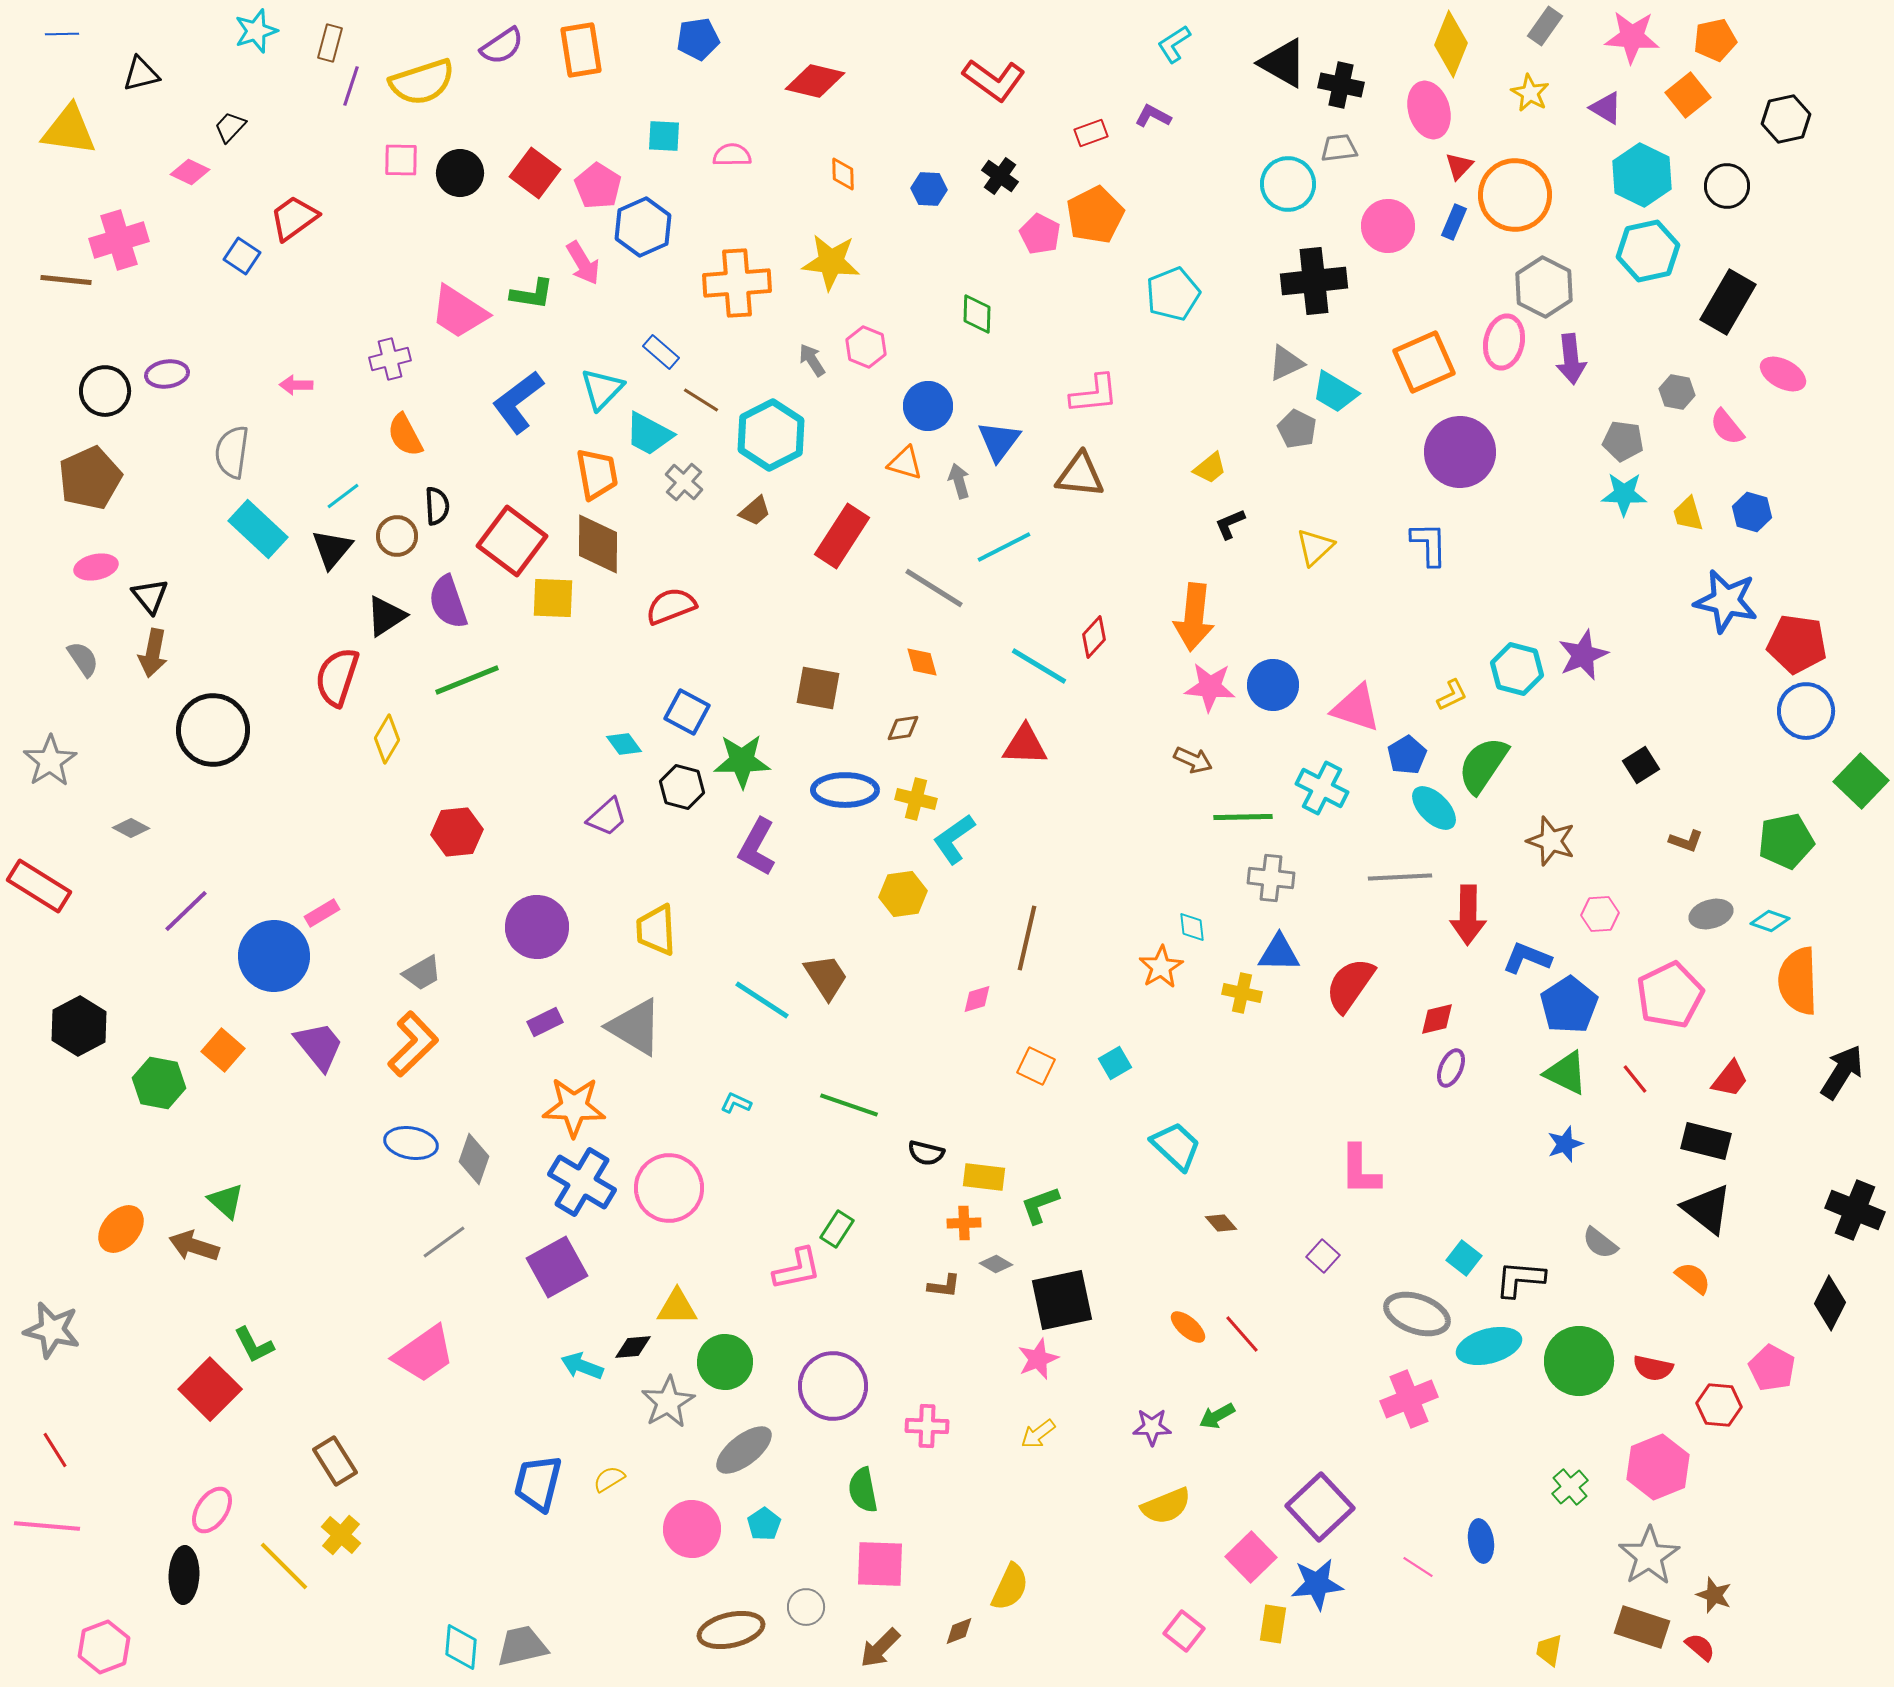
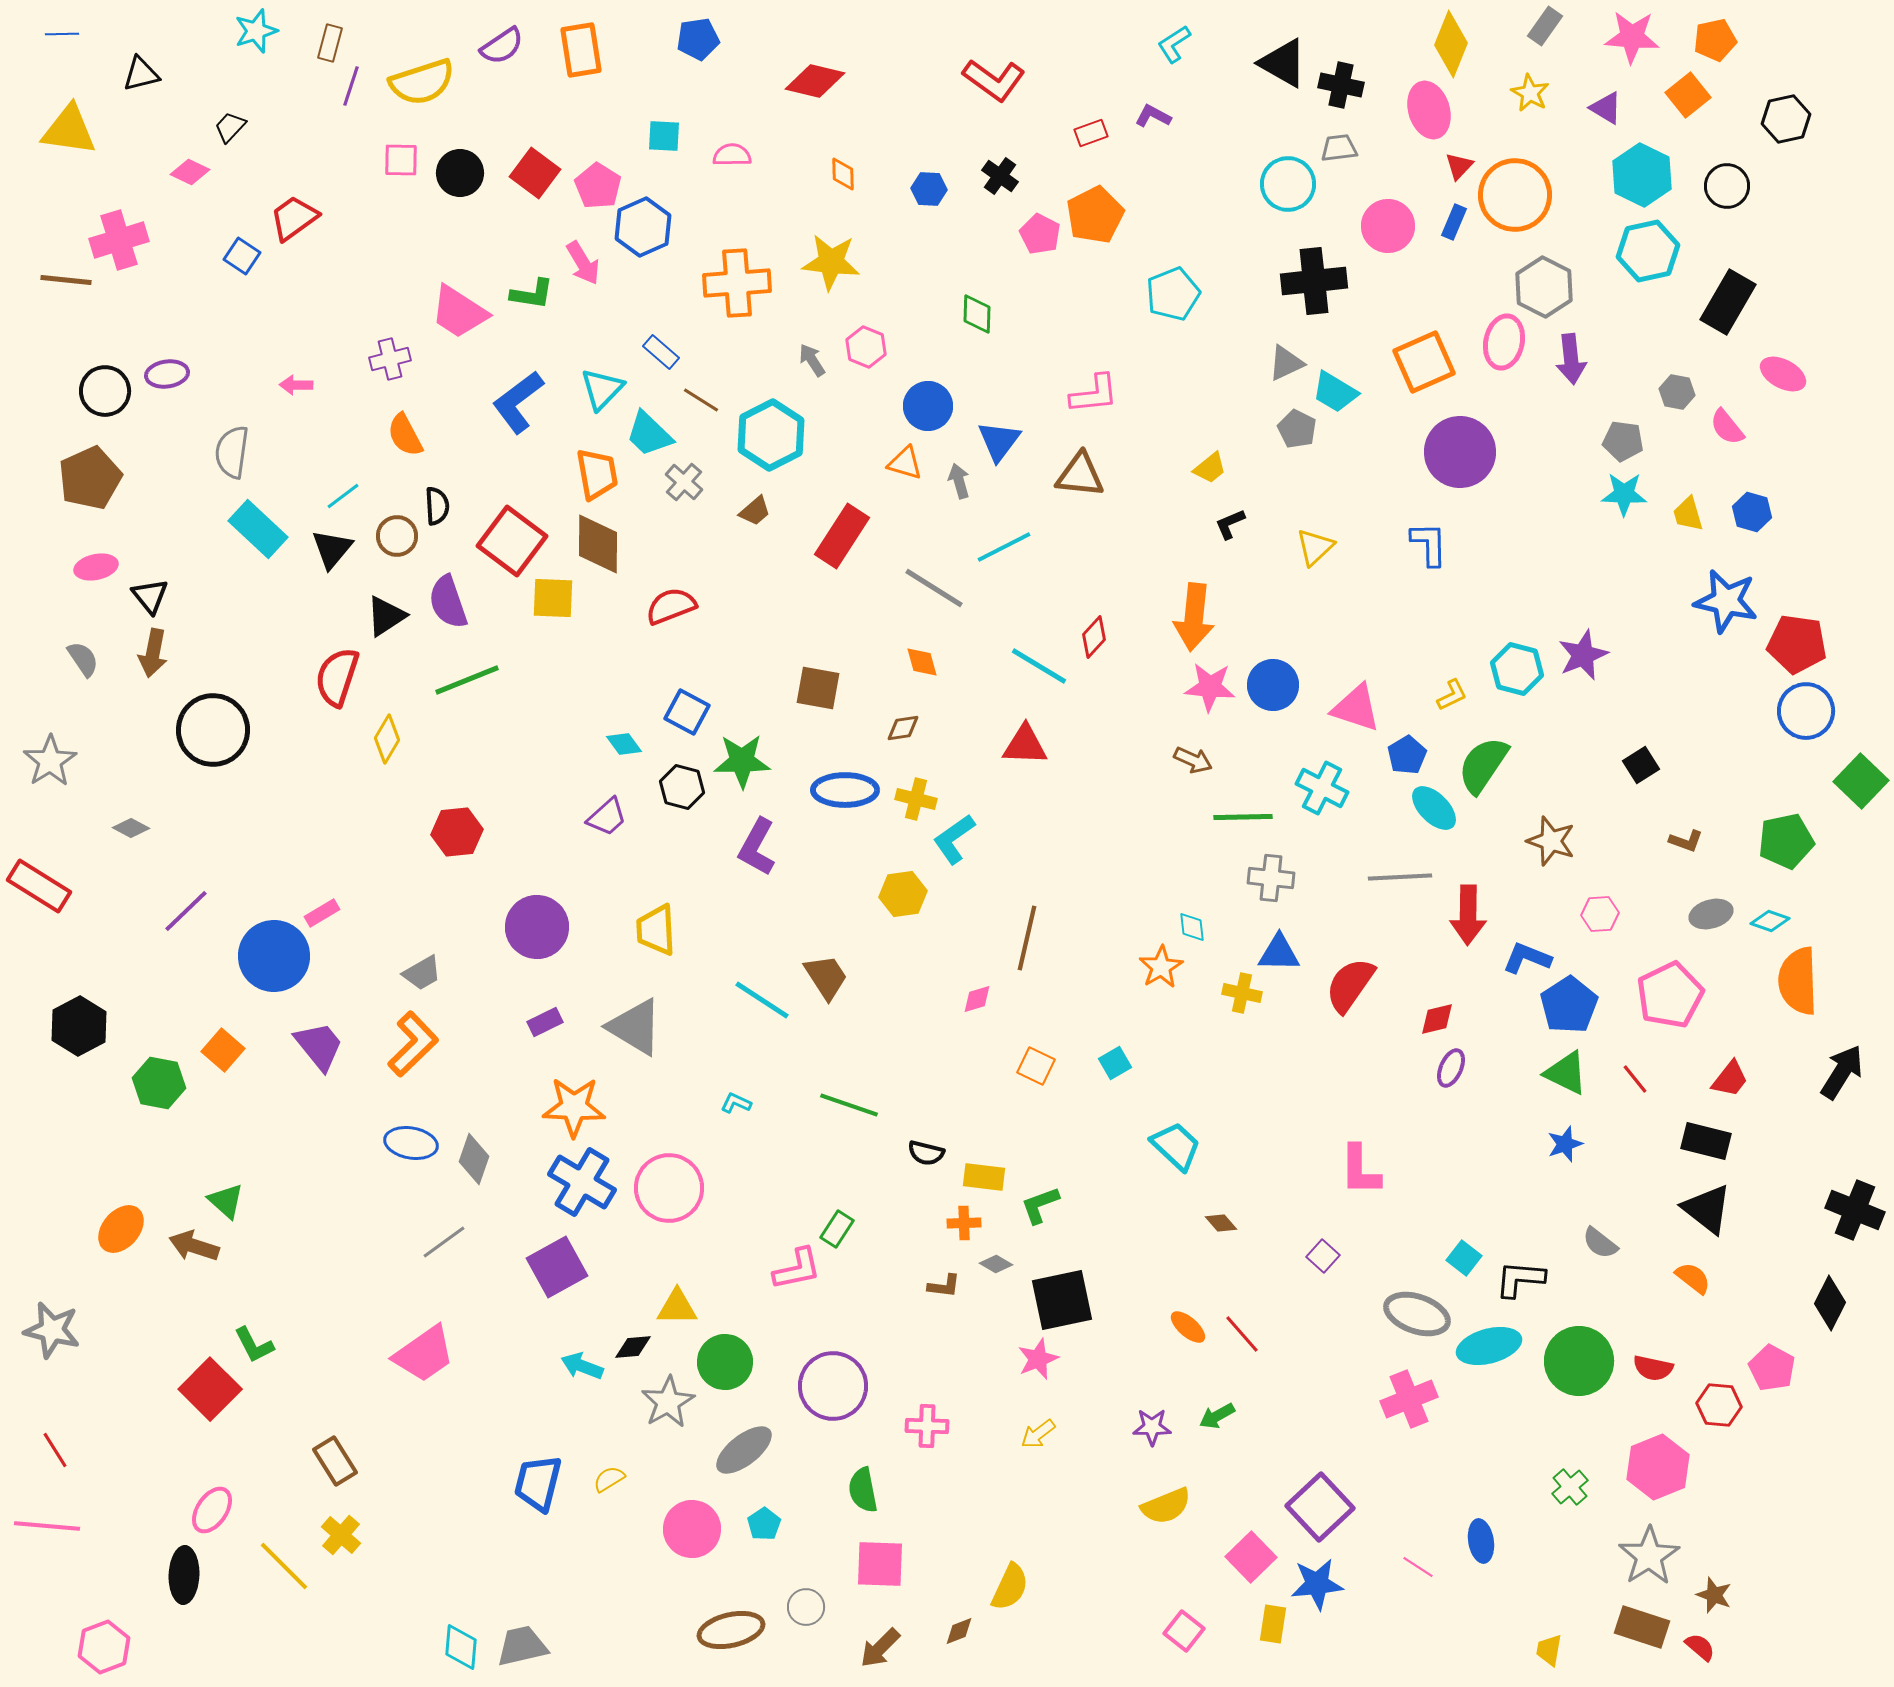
cyan trapezoid at (649, 434): rotated 16 degrees clockwise
